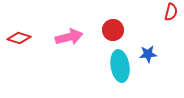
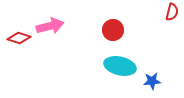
red semicircle: moved 1 px right
pink arrow: moved 19 px left, 11 px up
blue star: moved 4 px right, 27 px down
cyan ellipse: rotated 68 degrees counterclockwise
